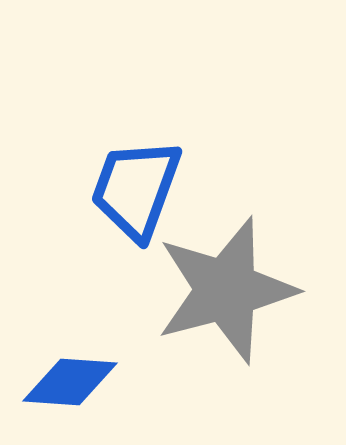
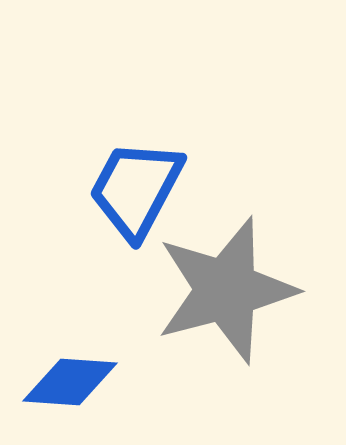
blue trapezoid: rotated 8 degrees clockwise
